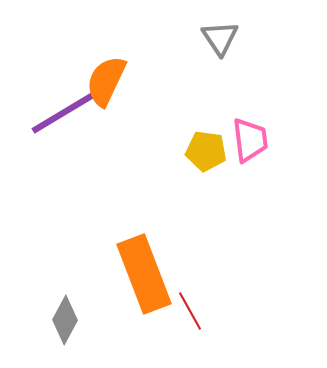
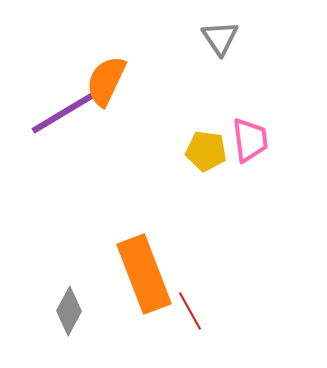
gray diamond: moved 4 px right, 9 px up
